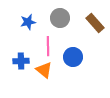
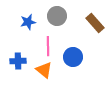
gray circle: moved 3 px left, 2 px up
blue cross: moved 3 px left
